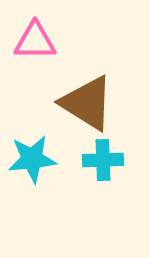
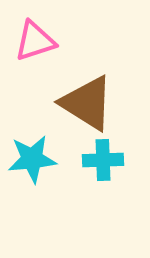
pink triangle: rotated 18 degrees counterclockwise
